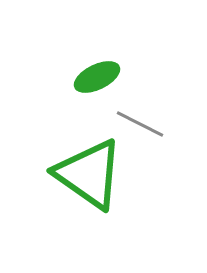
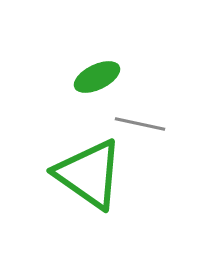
gray line: rotated 15 degrees counterclockwise
